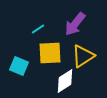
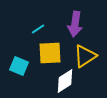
purple arrow: rotated 30 degrees counterclockwise
yellow triangle: moved 2 px right
